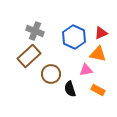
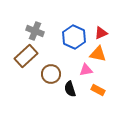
brown rectangle: moved 3 px left
